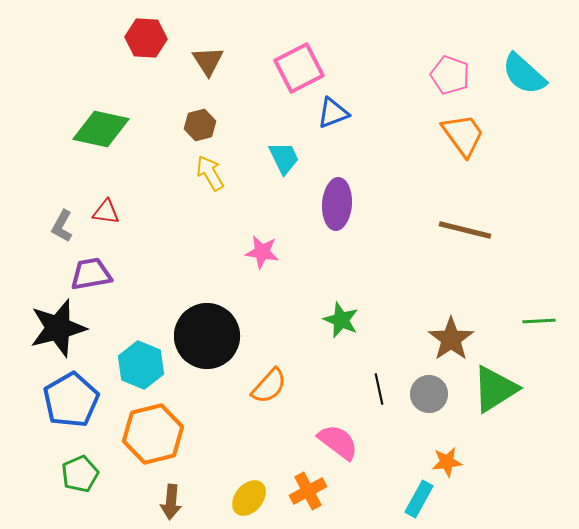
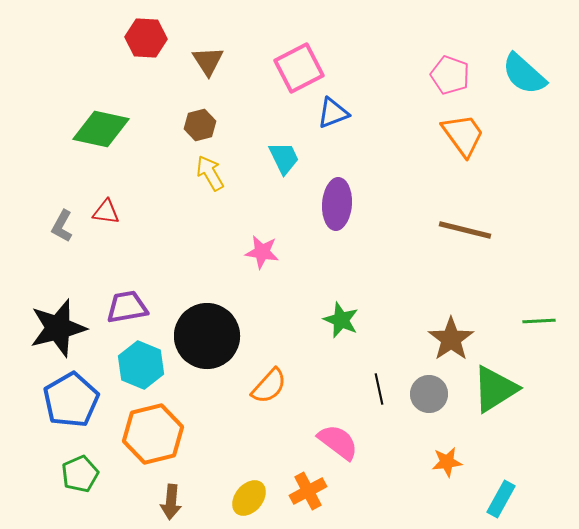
purple trapezoid: moved 36 px right, 33 px down
cyan rectangle: moved 82 px right
